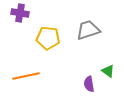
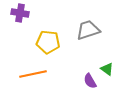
yellow pentagon: moved 4 px down
green triangle: moved 1 px left, 2 px up
orange line: moved 7 px right, 2 px up
purple semicircle: moved 1 px right, 3 px up; rotated 21 degrees counterclockwise
